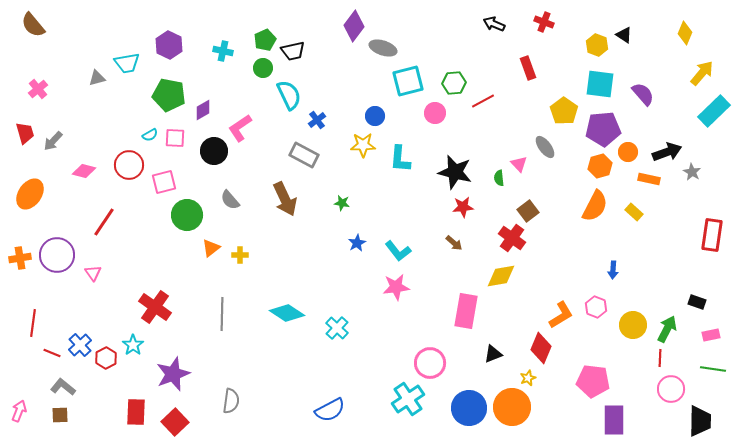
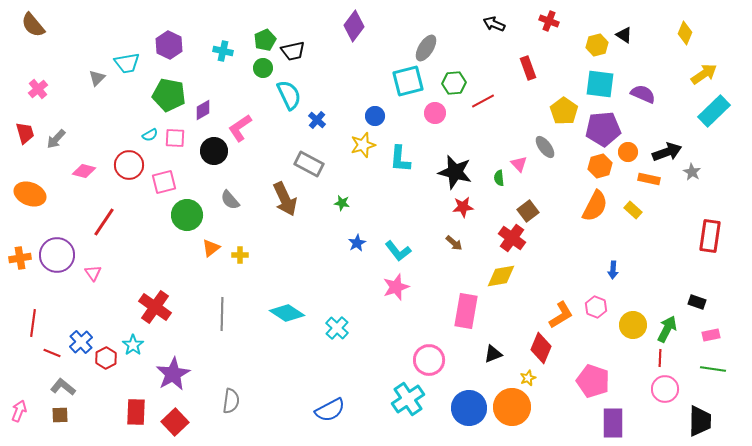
red cross at (544, 22): moved 5 px right, 1 px up
yellow hexagon at (597, 45): rotated 25 degrees clockwise
gray ellipse at (383, 48): moved 43 px right; rotated 76 degrees counterclockwise
yellow arrow at (702, 73): moved 2 px right, 1 px down; rotated 16 degrees clockwise
gray triangle at (97, 78): rotated 30 degrees counterclockwise
purple semicircle at (643, 94): rotated 25 degrees counterclockwise
blue cross at (317, 120): rotated 12 degrees counterclockwise
gray arrow at (53, 141): moved 3 px right, 2 px up
yellow star at (363, 145): rotated 15 degrees counterclockwise
gray rectangle at (304, 155): moved 5 px right, 9 px down
orange ellipse at (30, 194): rotated 76 degrees clockwise
yellow rectangle at (634, 212): moved 1 px left, 2 px up
red rectangle at (712, 235): moved 2 px left, 1 px down
pink star at (396, 287): rotated 12 degrees counterclockwise
blue cross at (80, 345): moved 1 px right, 3 px up
pink circle at (430, 363): moved 1 px left, 3 px up
purple star at (173, 374): rotated 8 degrees counterclockwise
pink pentagon at (593, 381): rotated 12 degrees clockwise
pink circle at (671, 389): moved 6 px left
purple rectangle at (614, 420): moved 1 px left, 3 px down
